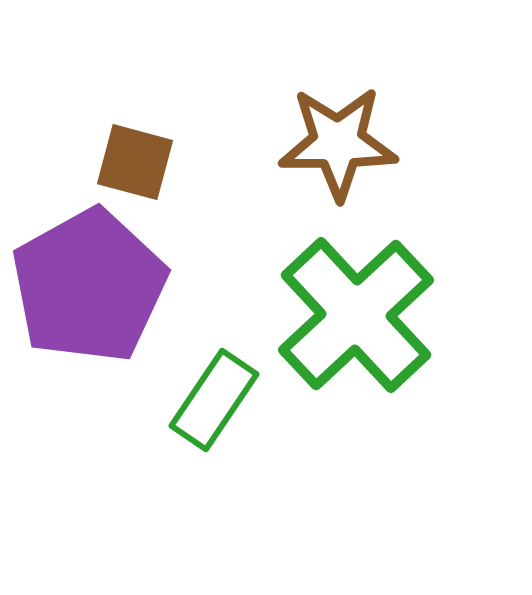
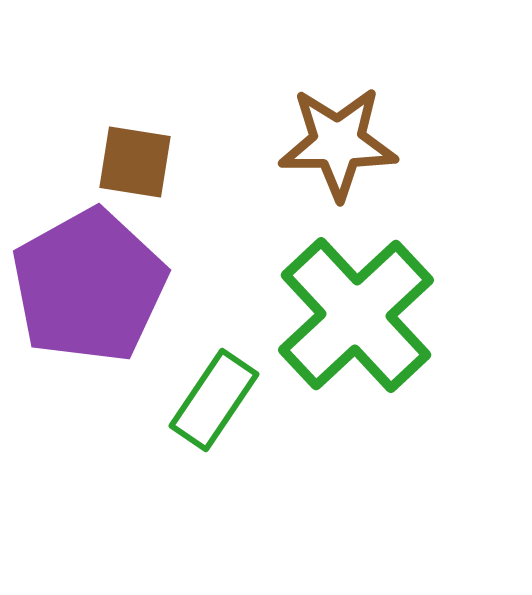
brown square: rotated 6 degrees counterclockwise
